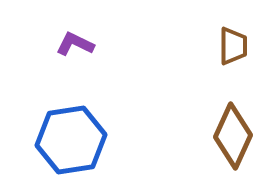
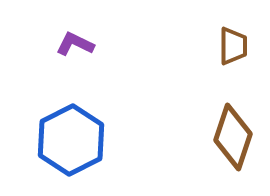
brown diamond: moved 1 px down; rotated 6 degrees counterclockwise
blue hexagon: rotated 18 degrees counterclockwise
